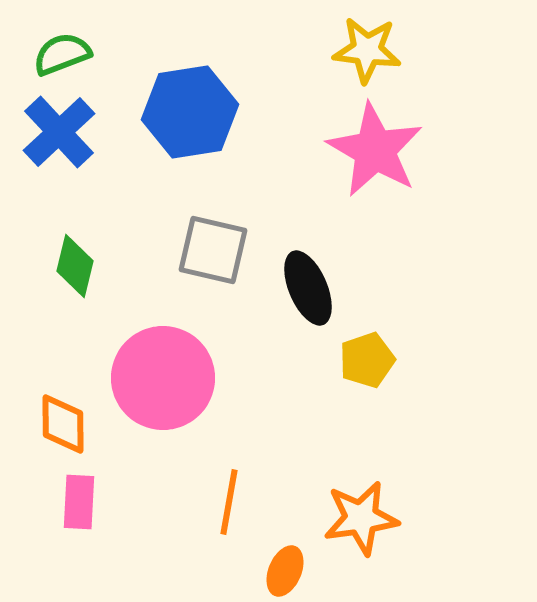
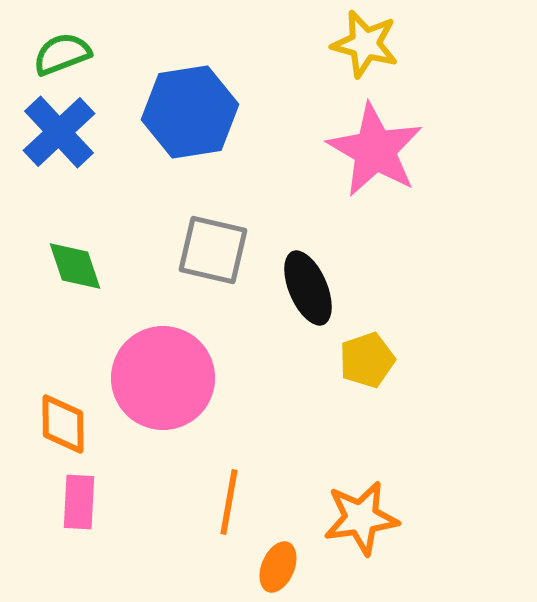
yellow star: moved 2 px left, 6 px up; rotated 8 degrees clockwise
green diamond: rotated 32 degrees counterclockwise
orange ellipse: moved 7 px left, 4 px up
